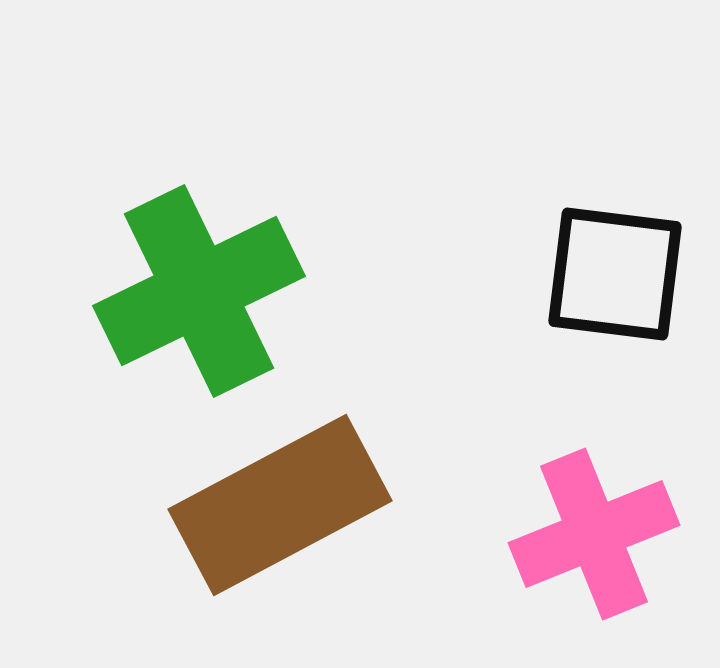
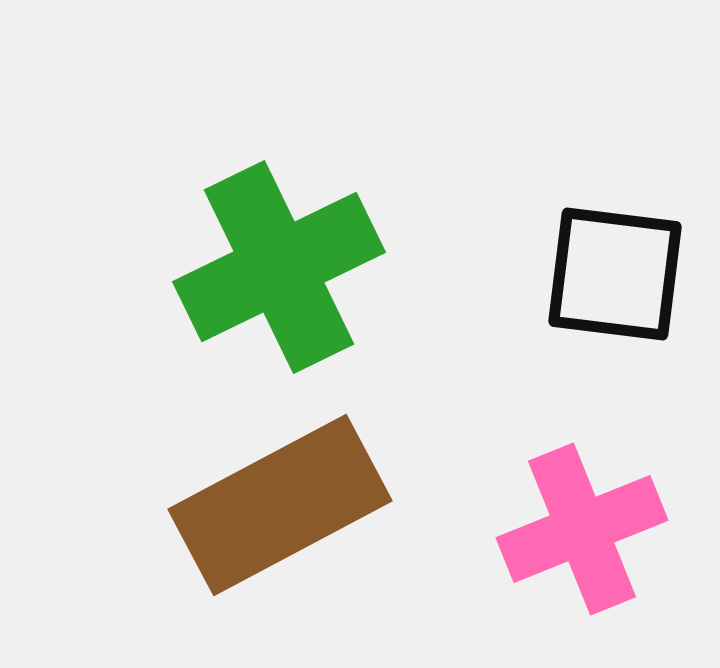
green cross: moved 80 px right, 24 px up
pink cross: moved 12 px left, 5 px up
